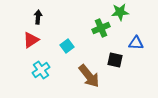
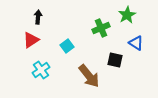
green star: moved 7 px right, 3 px down; rotated 24 degrees counterclockwise
blue triangle: rotated 28 degrees clockwise
